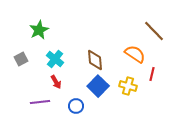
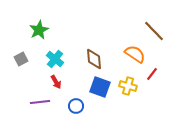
brown diamond: moved 1 px left, 1 px up
red line: rotated 24 degrees clockwise
blue square: moved 2 px right, 1 px down; rotated 25 degrees counterclockwise
